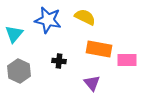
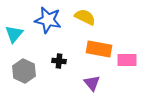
gray hexagon: moved 5 px right
